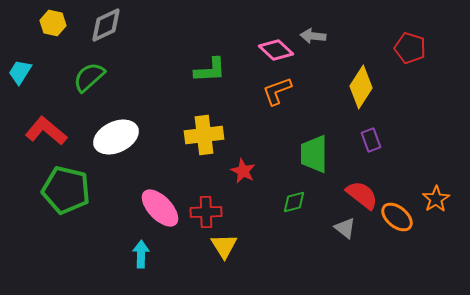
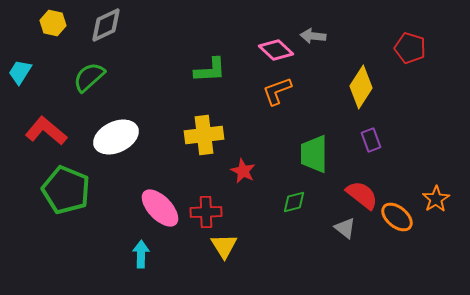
green pentagon: rotated 9 degrees clockwise
